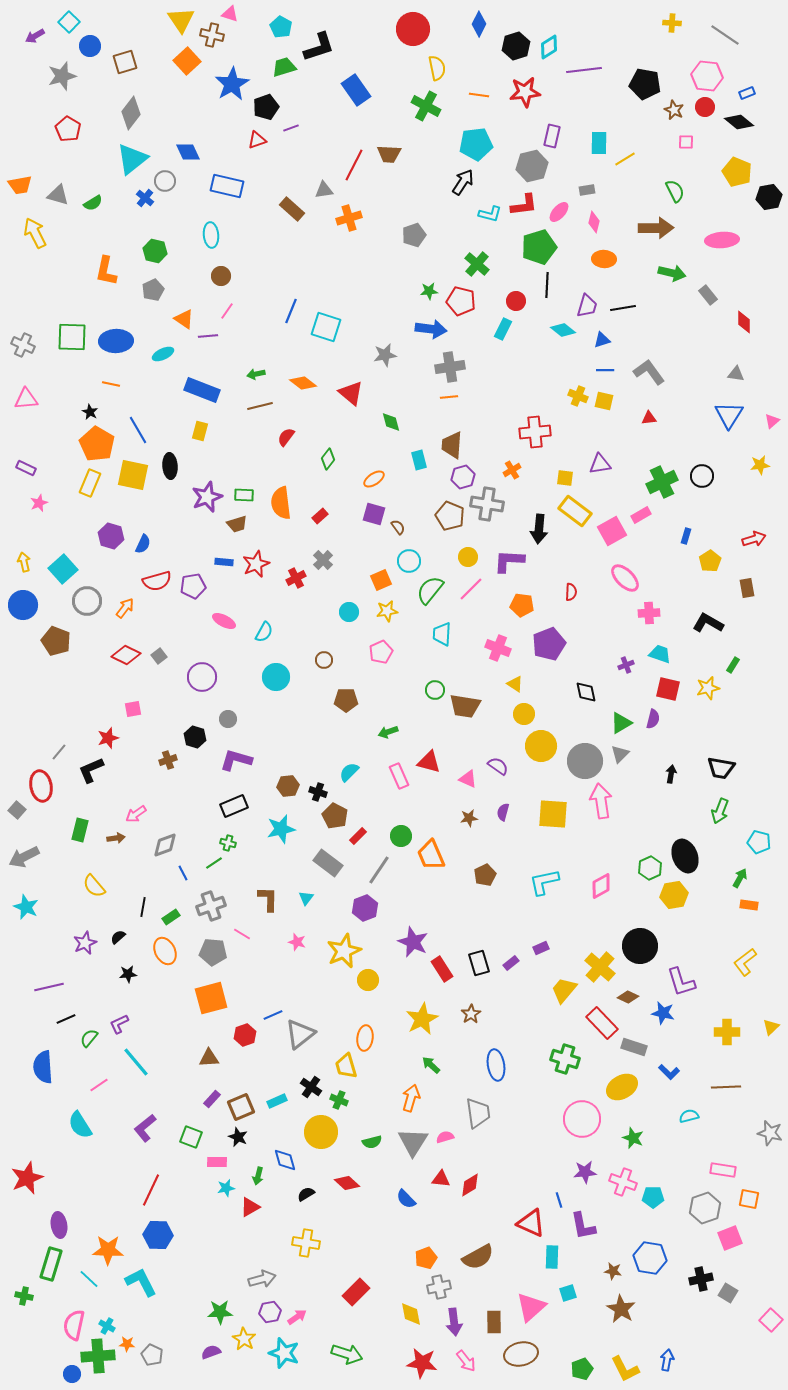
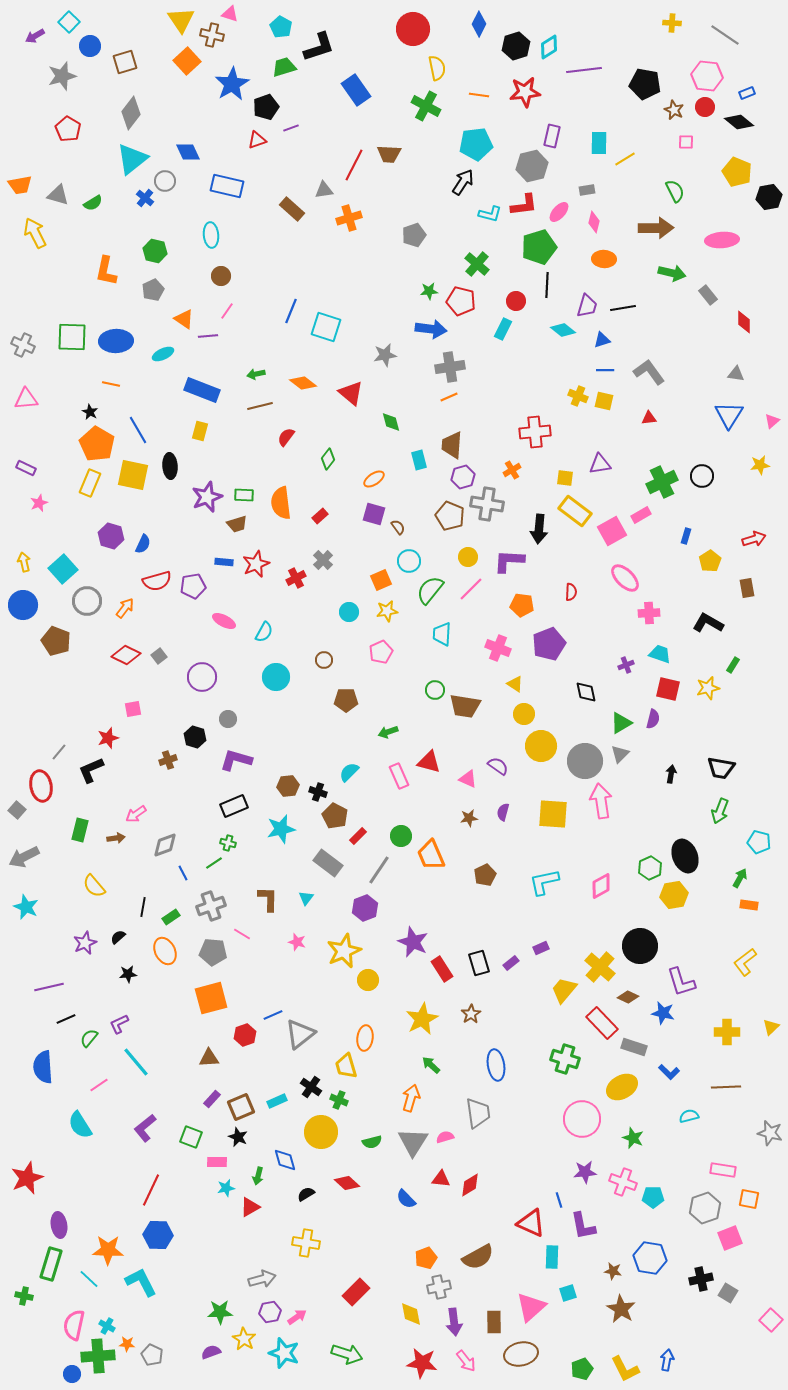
orange line at (449, 397): rotated 18 degrees counterclockwise
